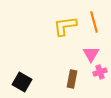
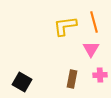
pink triangle: moved 5 px up
pink cross: moved 3 px down; rotated 16 degrees clockwise
